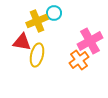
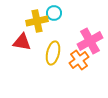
yellow cross: rotated 10 degrees clockwise
yellow ellipse: moved 16 px right, 2 px up
